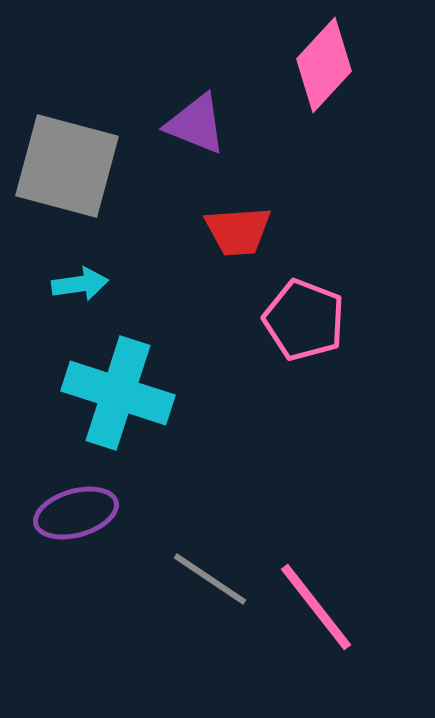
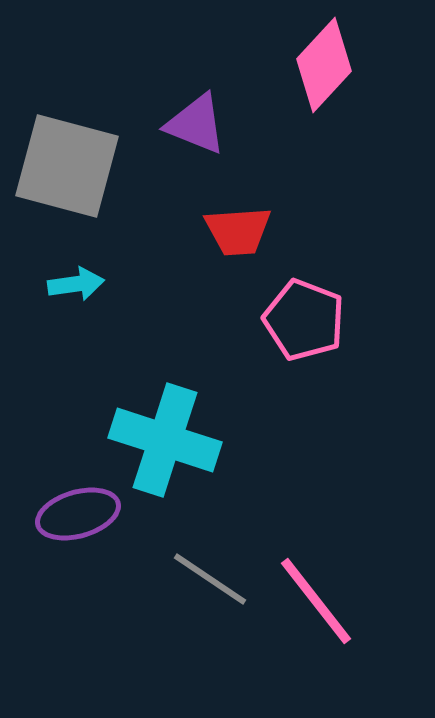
cyan arrow: moved 4 px left
cyan cross: moved 47 px right, 47 px down
purple ellipse: moved 2 px right, 1 px down
pink line: moved 6 px up
